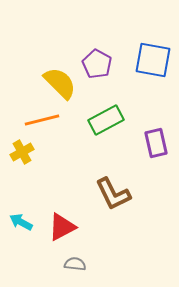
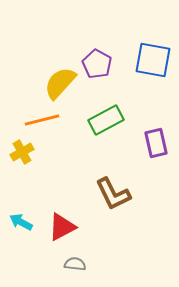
yellow semicircle: rotated 93 degrees counterclockwise
